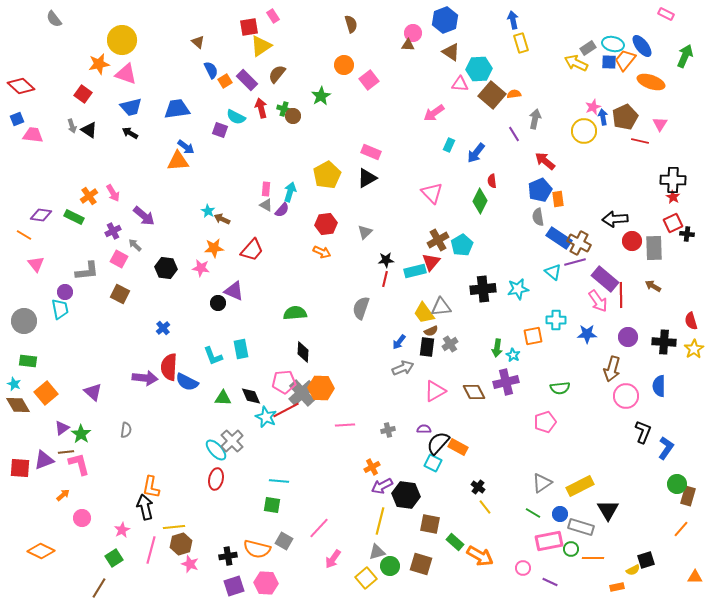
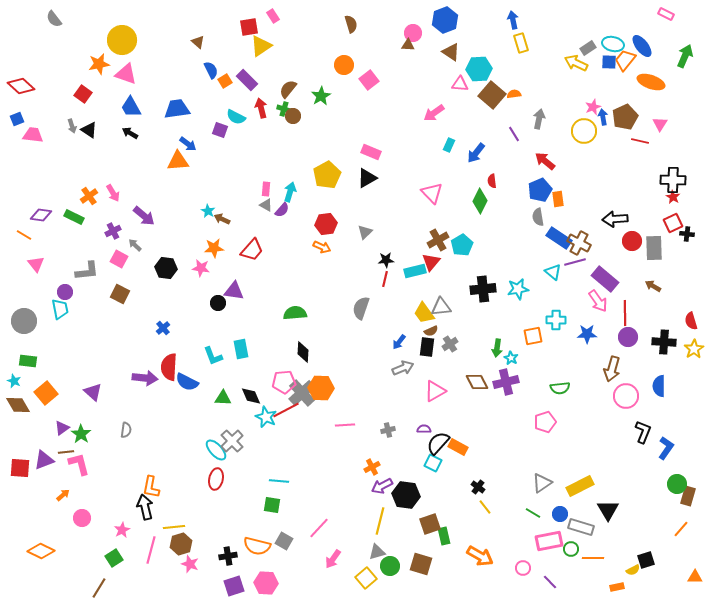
brown semicircle at (277, 74): moved 11 px right, 15 px down
blue trapezoid at (131, 107): rotated 75 degrees clockwise
gray arrow at (535, 119): moved 4 px right
blue arrow at (186, 147): moved 2 px right, 3 px up
orange arrow at (322, 252): moved 5 px up
purple triangle at (234, 291): rotated 15 degrees counterclockwise
red line at (621, 295): moved 4 px right, 18 px down
cyan star at (513, 355): moved 2 px left, 3 px down
cyan star at (14, 384): moved 3 px up
brown diamond at (474, 392): moved 3 px right, 10 px up
brown square at (430, 524): rotated 30 degrees counterclockwise
green rectangle at (455, 542): moved 11 px left, 6 px up; rotated 36 degrees clockwise
orange semicircle at (257, 549): moved 3 px up
purple line at (550, 582): rotated 21 degrees clockwise
